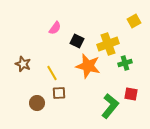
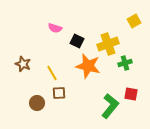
pink semicircle: rotated 72 degrees clockwise
